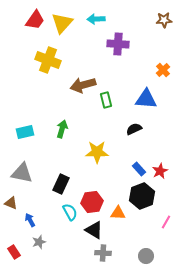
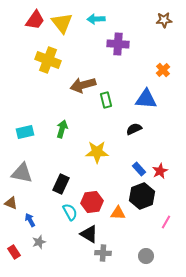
yellow triangle: rotated 20 degrees counterclockwise
black triangle: moved 5 px left, 4 px down
